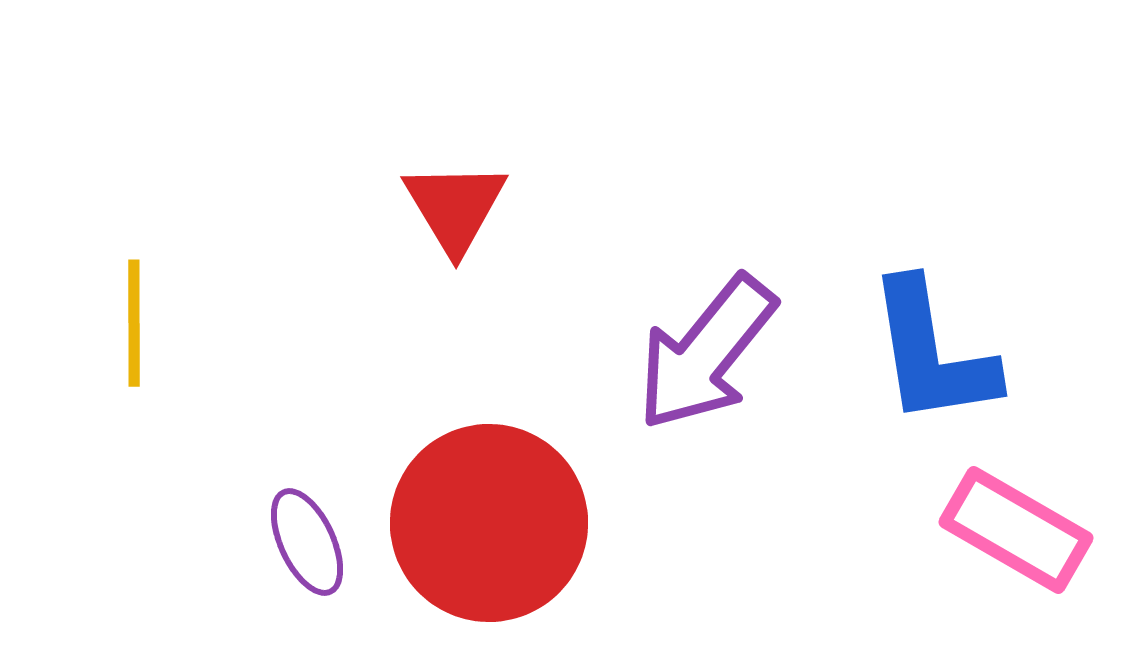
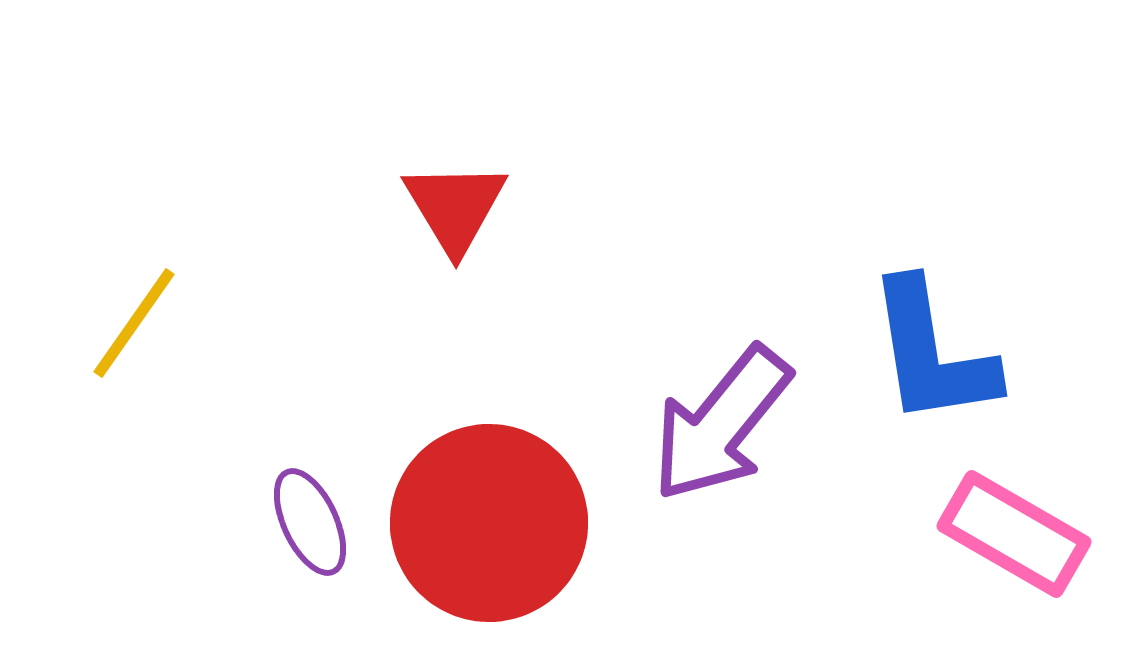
yellow line: rotated 35 degrees clockwise
purple arrow: moved 15 px right, 71 px down
pink rectangle: moved 2 px left, 4 px down
purple ellipse: moved 3 px right, 20 px up
